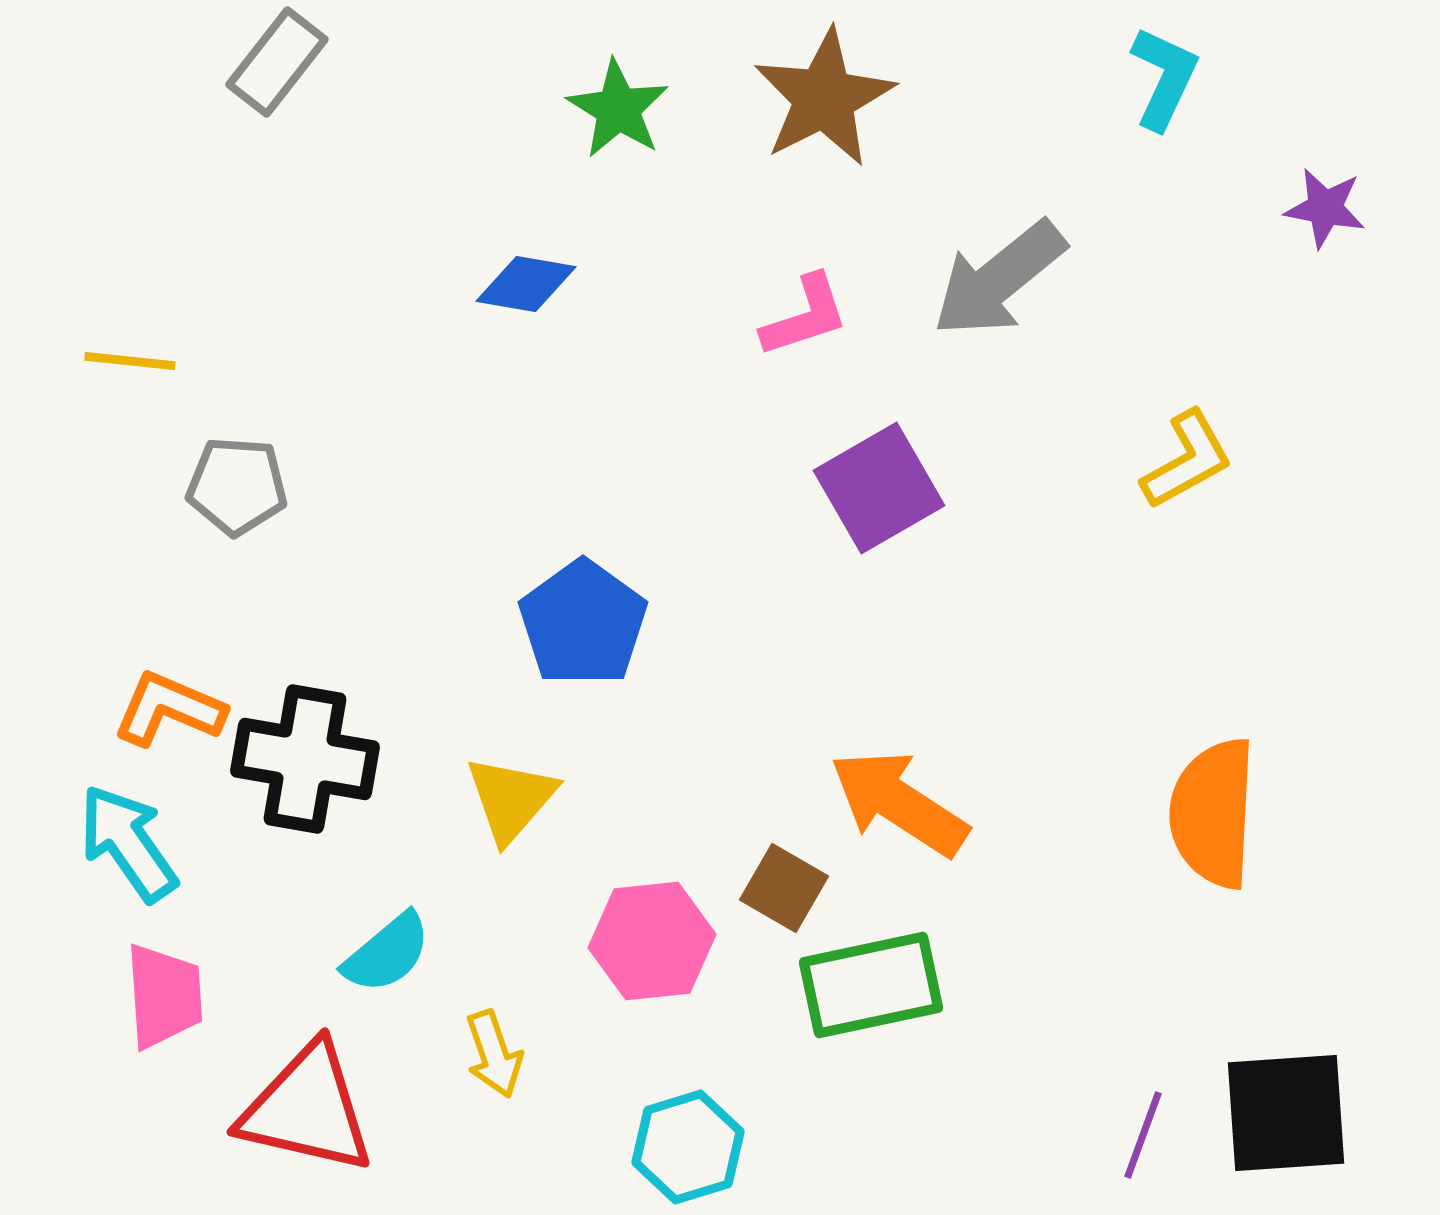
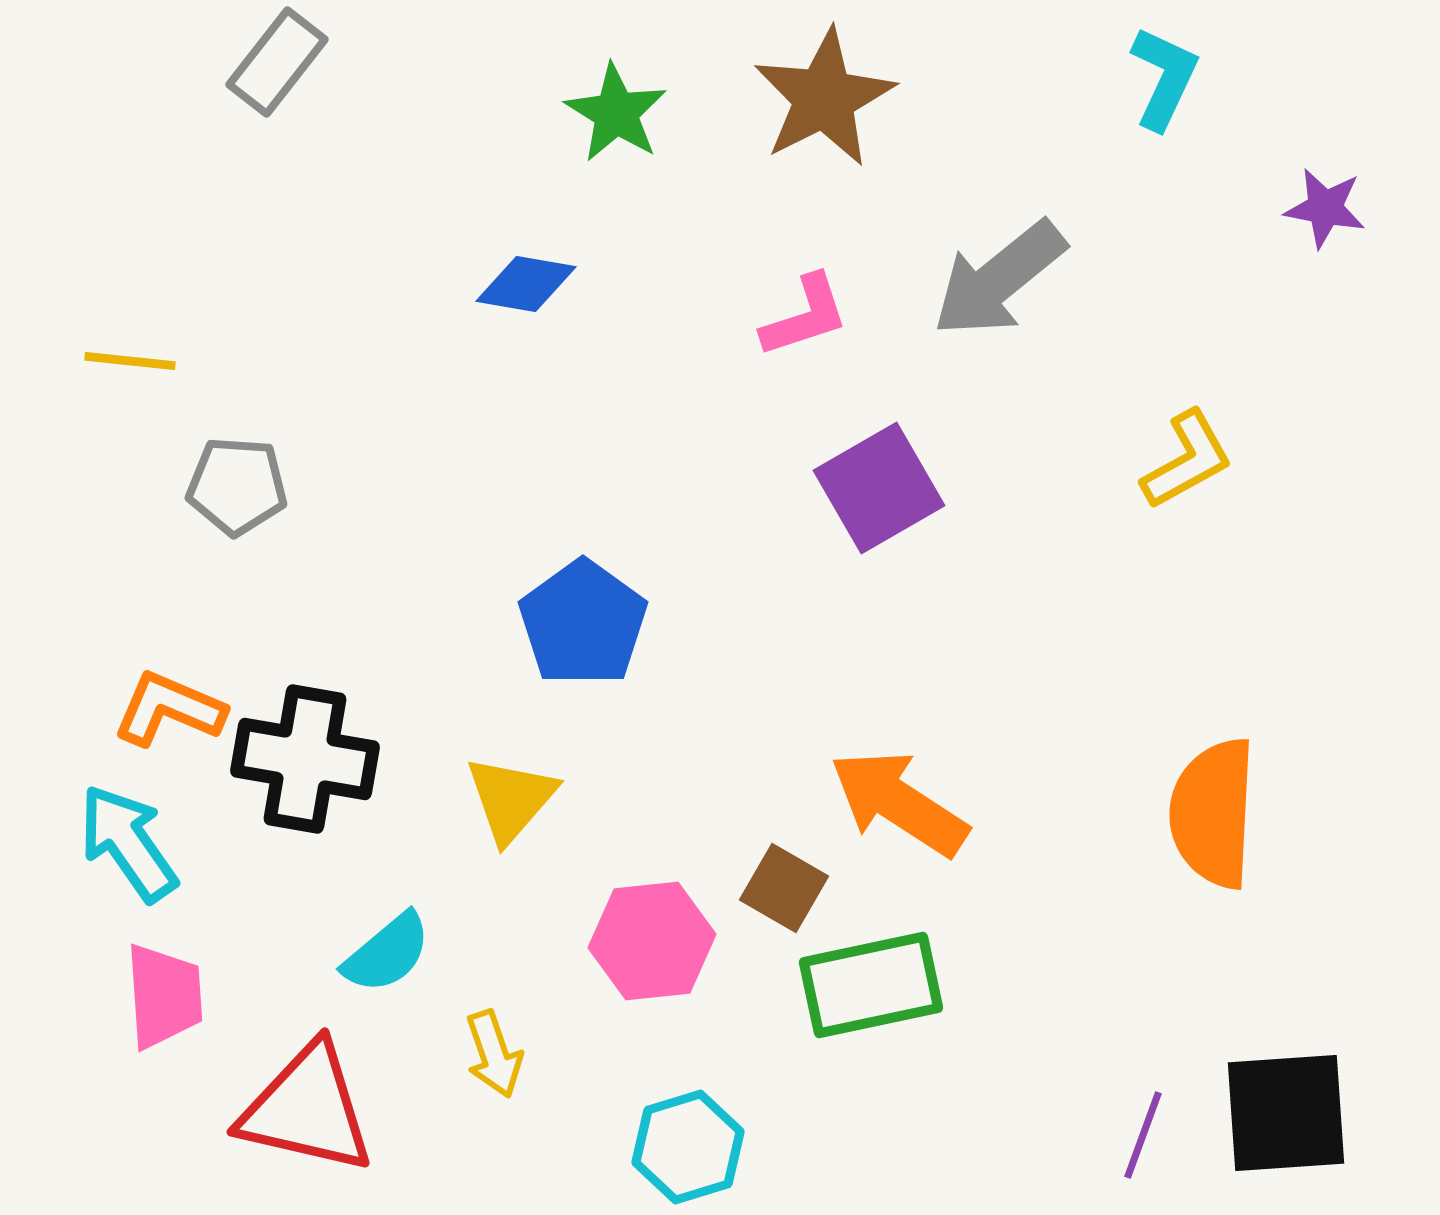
green star: moved 2 px left, 4 px down
